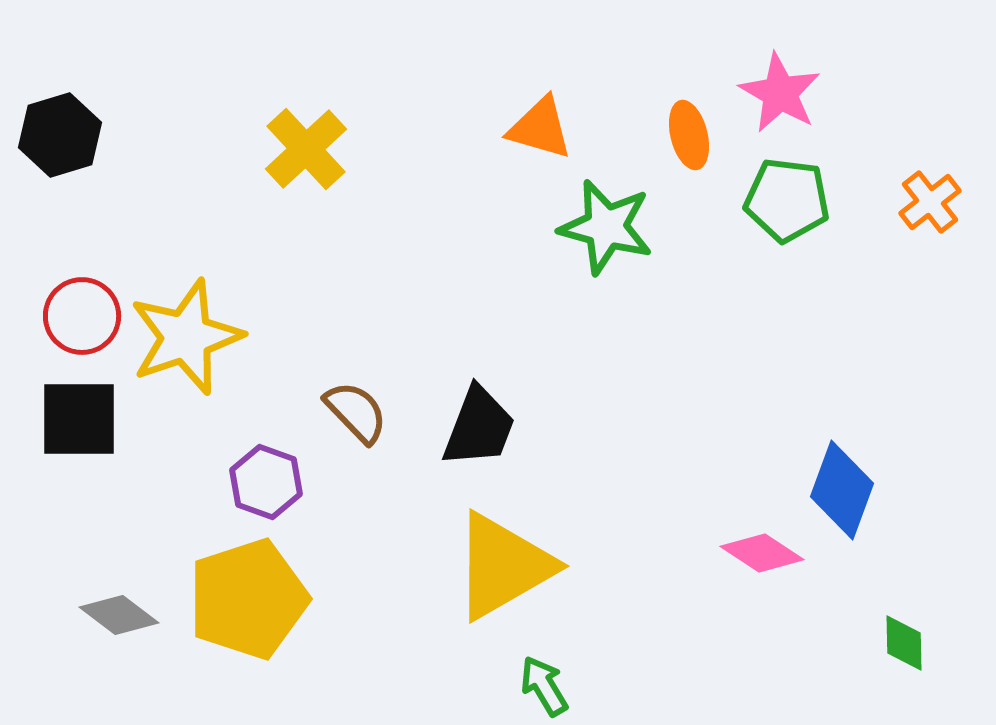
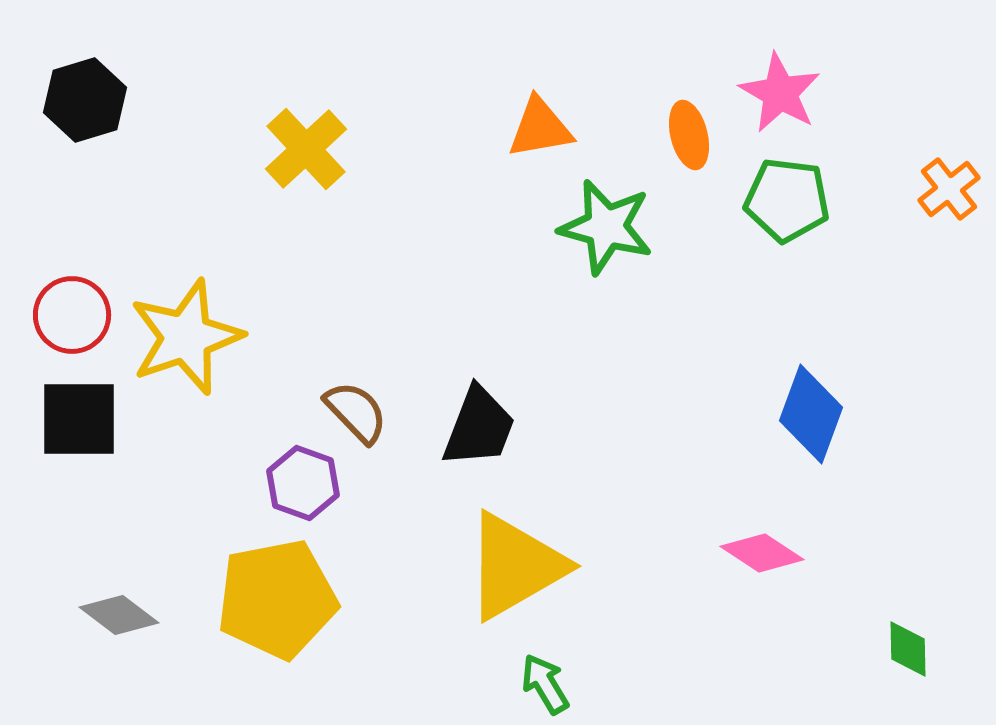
orange triangle: rotated 26 degrees counterclockwise
black hexagon: moved 25 px right, 35 px up
orange cross: moved 19 px right, 13 px up
red circle: moved 10 px left, 1 px up
purple hexagon: moved 37 px right, 1 px down
blue diamond: moved 31 px left, 76 px up
yellow triangle: moved 12 px right
yellow pentagon: moved 29 px right; rotated 7 degrees clockwise
green diamond: moved 4 px right, 6 px down
green arrow: moved 1 px right, 2 px up
